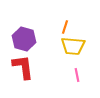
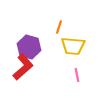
orange line: moved 6 px left
purple hexagon: moved 5 px right, 8 px down
red L-shape: rotated 56 degrees clockwise
